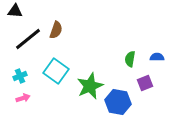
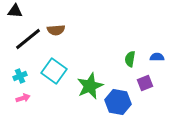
brown semicircle: rotated 66 degrees clockwise
cyan square: moved 2 px left
